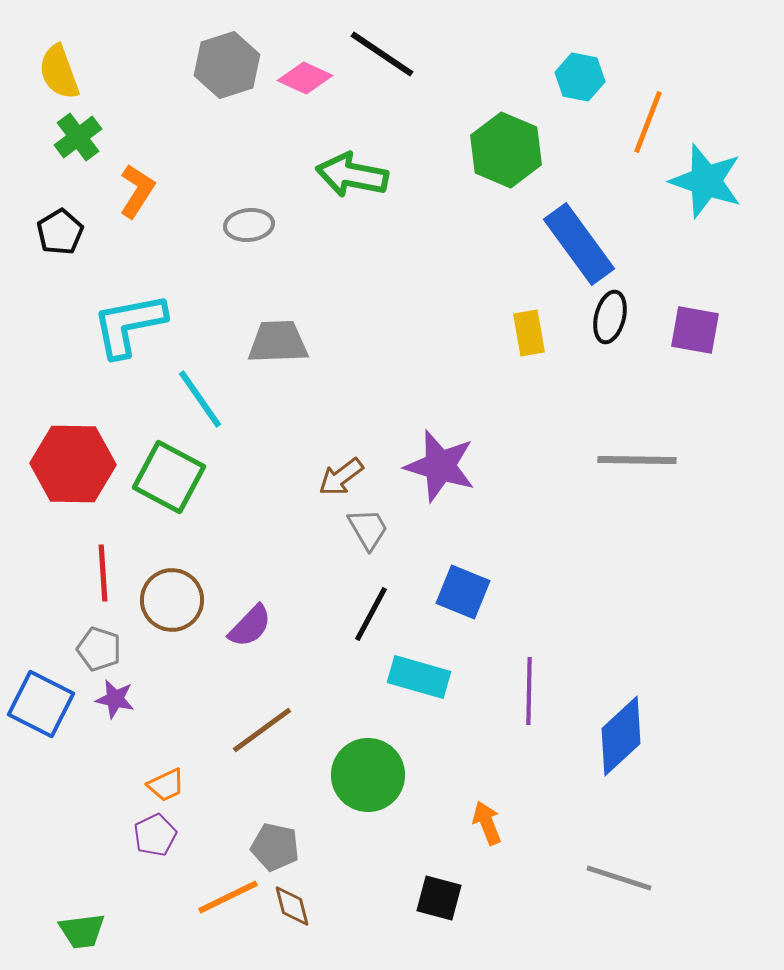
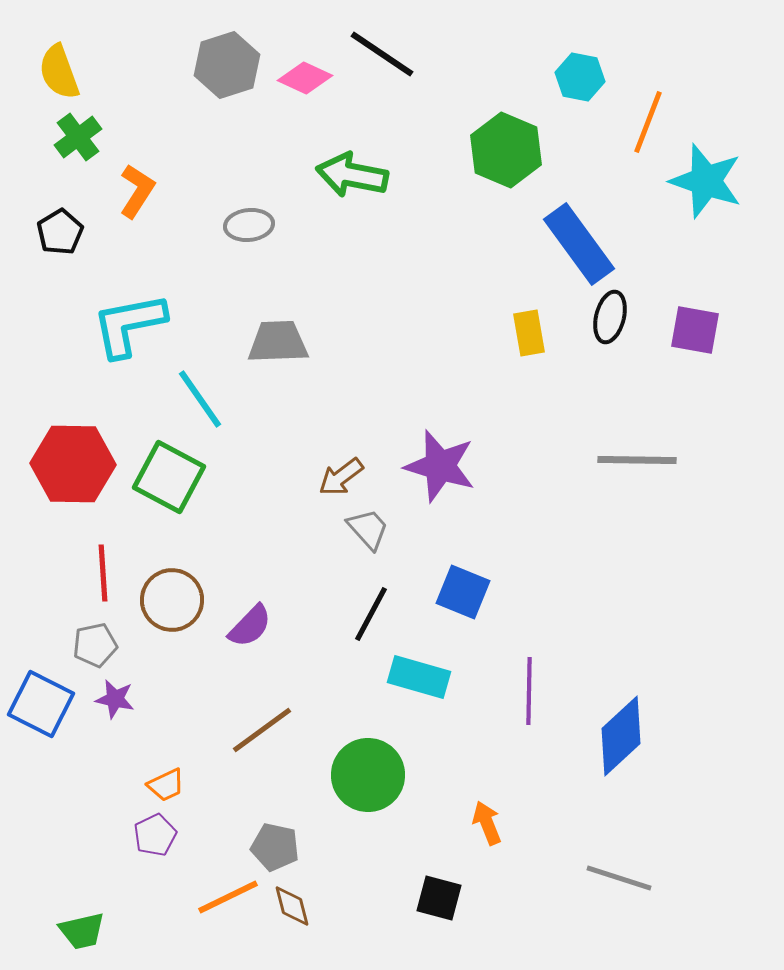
gray trapezoid at (368, 529): rotated 12 degrees counterclockwise
gray pentagon at (99, 649): moved 4 px left, 4 px up; rotated 30 degrees counterclockwise
green trapezoid at (82, 931): rotated 6 degrees counterclockwise
